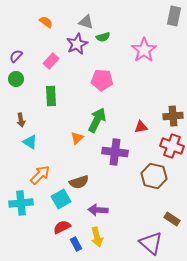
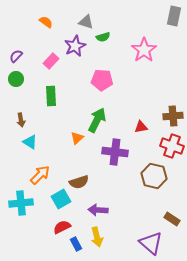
purple star: moved 2 px left, 2 px down
